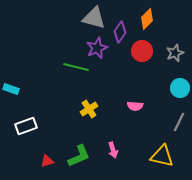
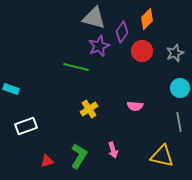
purple diamond: moved 2 px right
purple star: moved 2 px right, 2 px up
gray line: rotated 36 degrees counterclockwise
green L-shape: rotated 35 degrees counterclockwise
